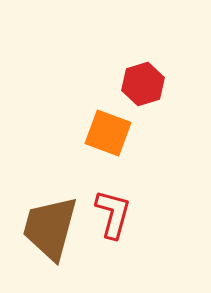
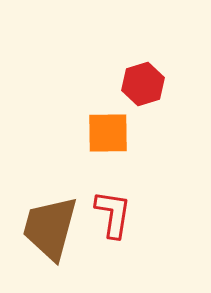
orange square: rotated 21 degrees counterclockwise
red L-shape: rotated 6 degrees counterclockwise
